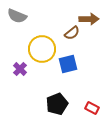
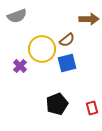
gray semicircle: rotated 42 degrees counterclockwise
brown semicircle: moved 5 px left, 7 px down
blue square: moved 1 px left, 1 px up
purple cross: moved 3 px up
red rectangle: rotated 48 degrees clockwise
